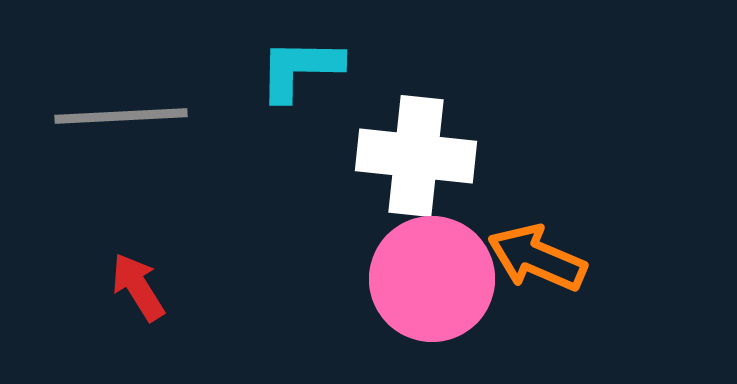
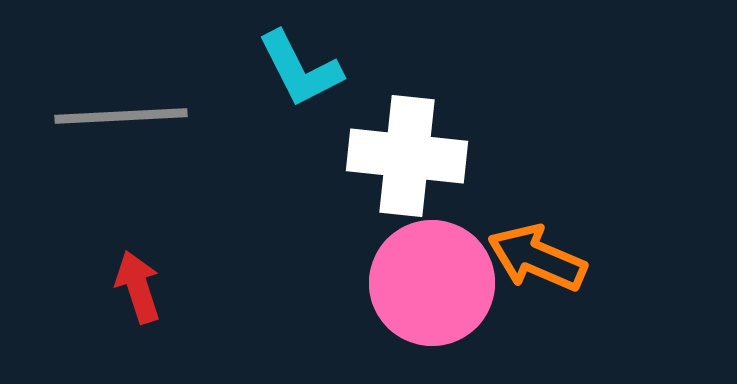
cyan L-shape: rotated 118 degrees counterclockwise
white cross: moved 9 px left
pink circle: moved 4 px down
red arrow: rotated 14 degrees clockwise
